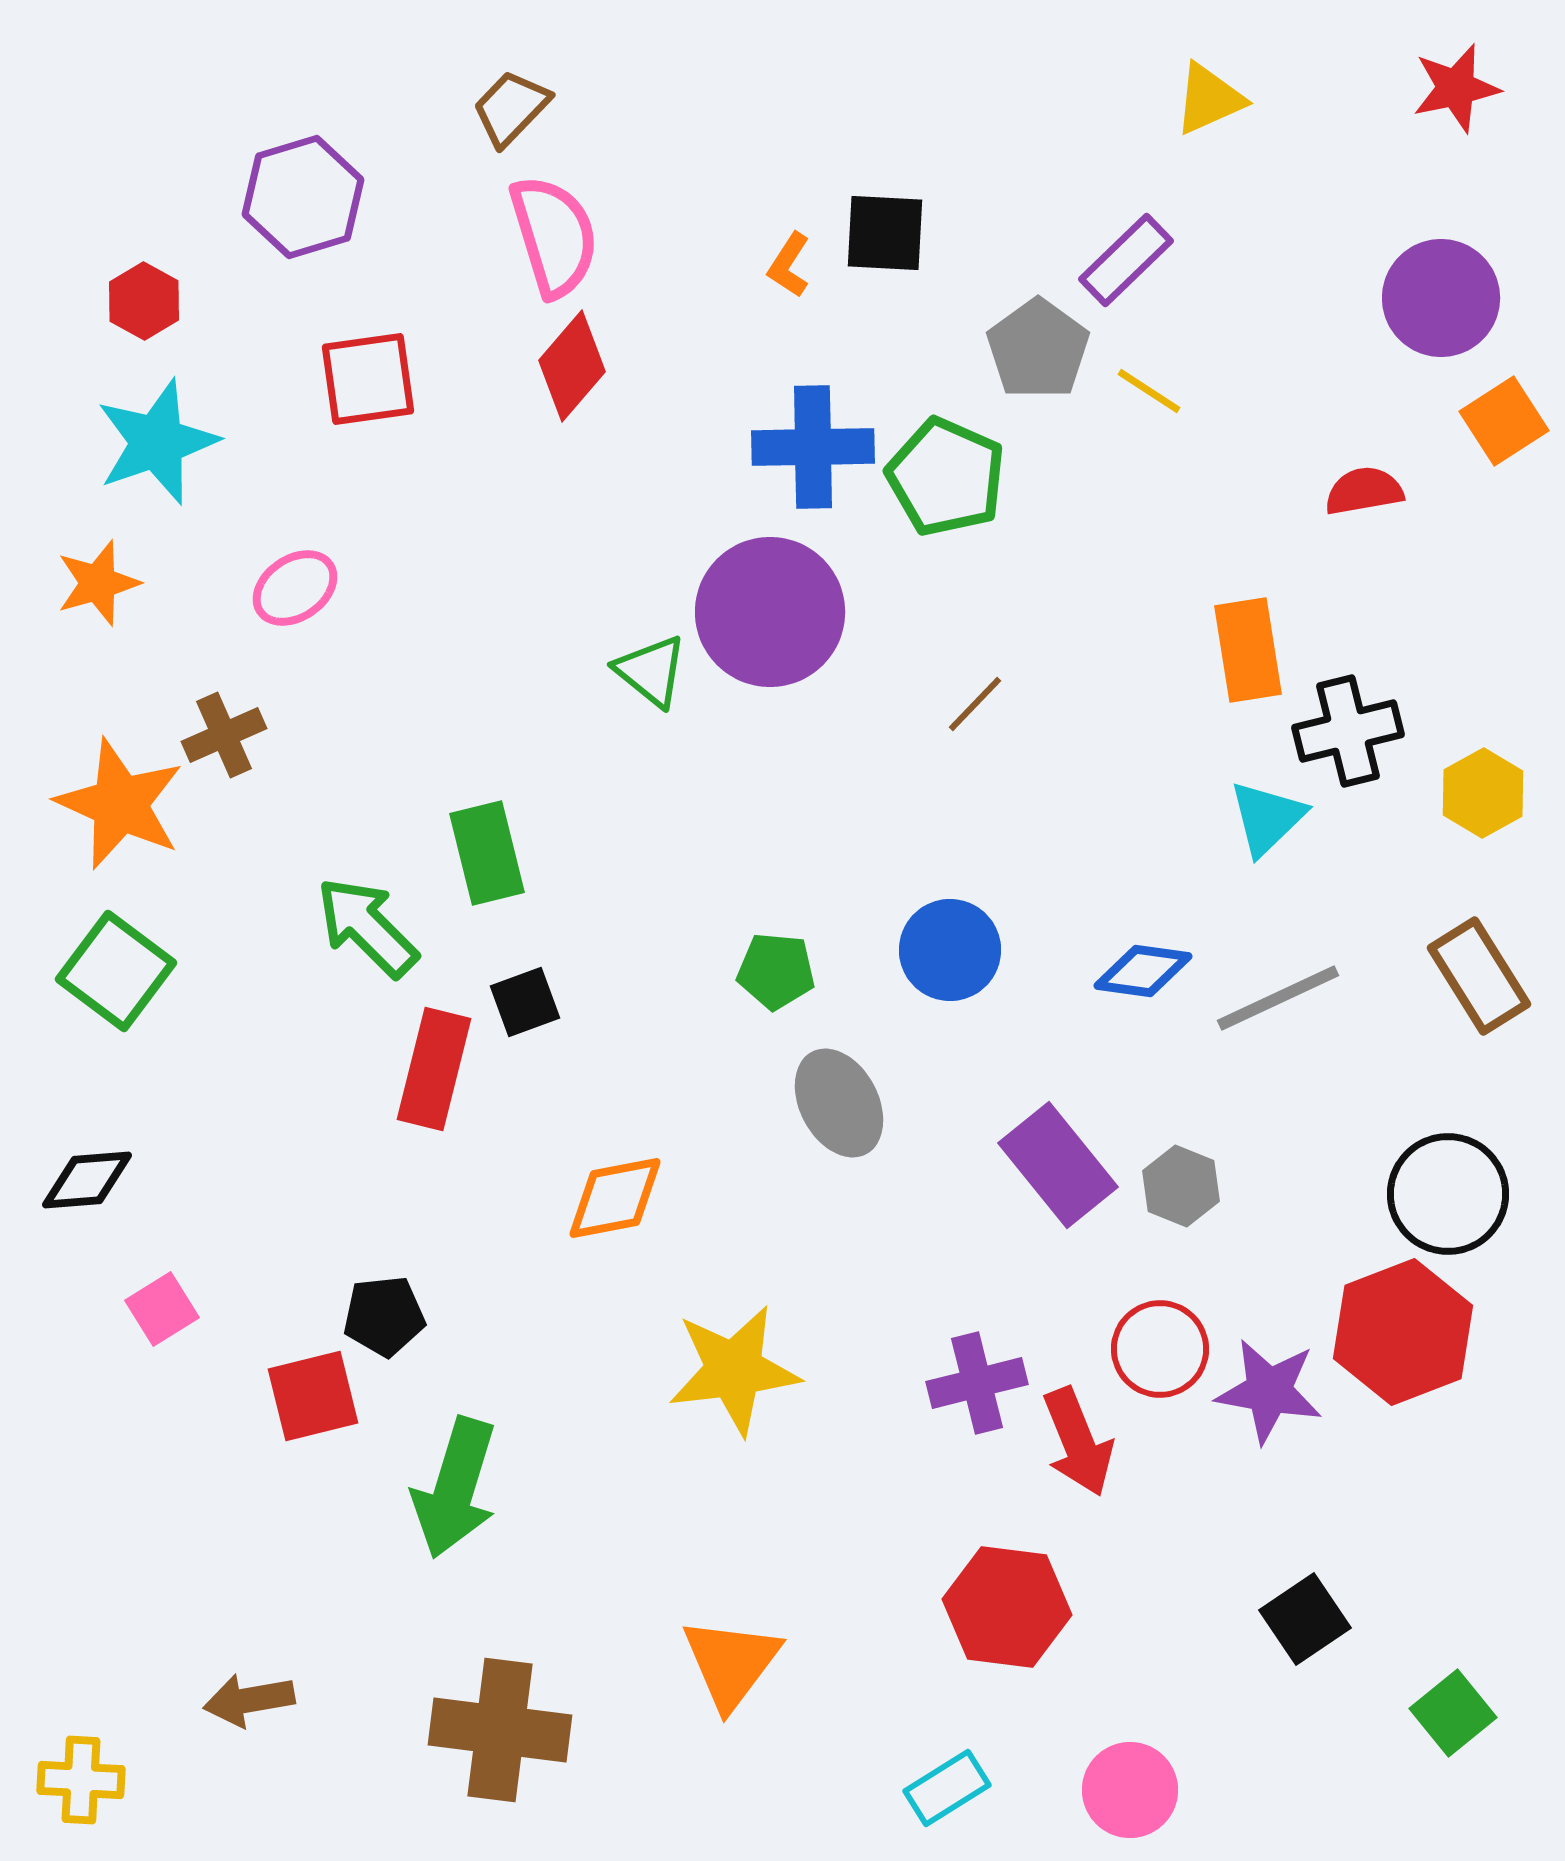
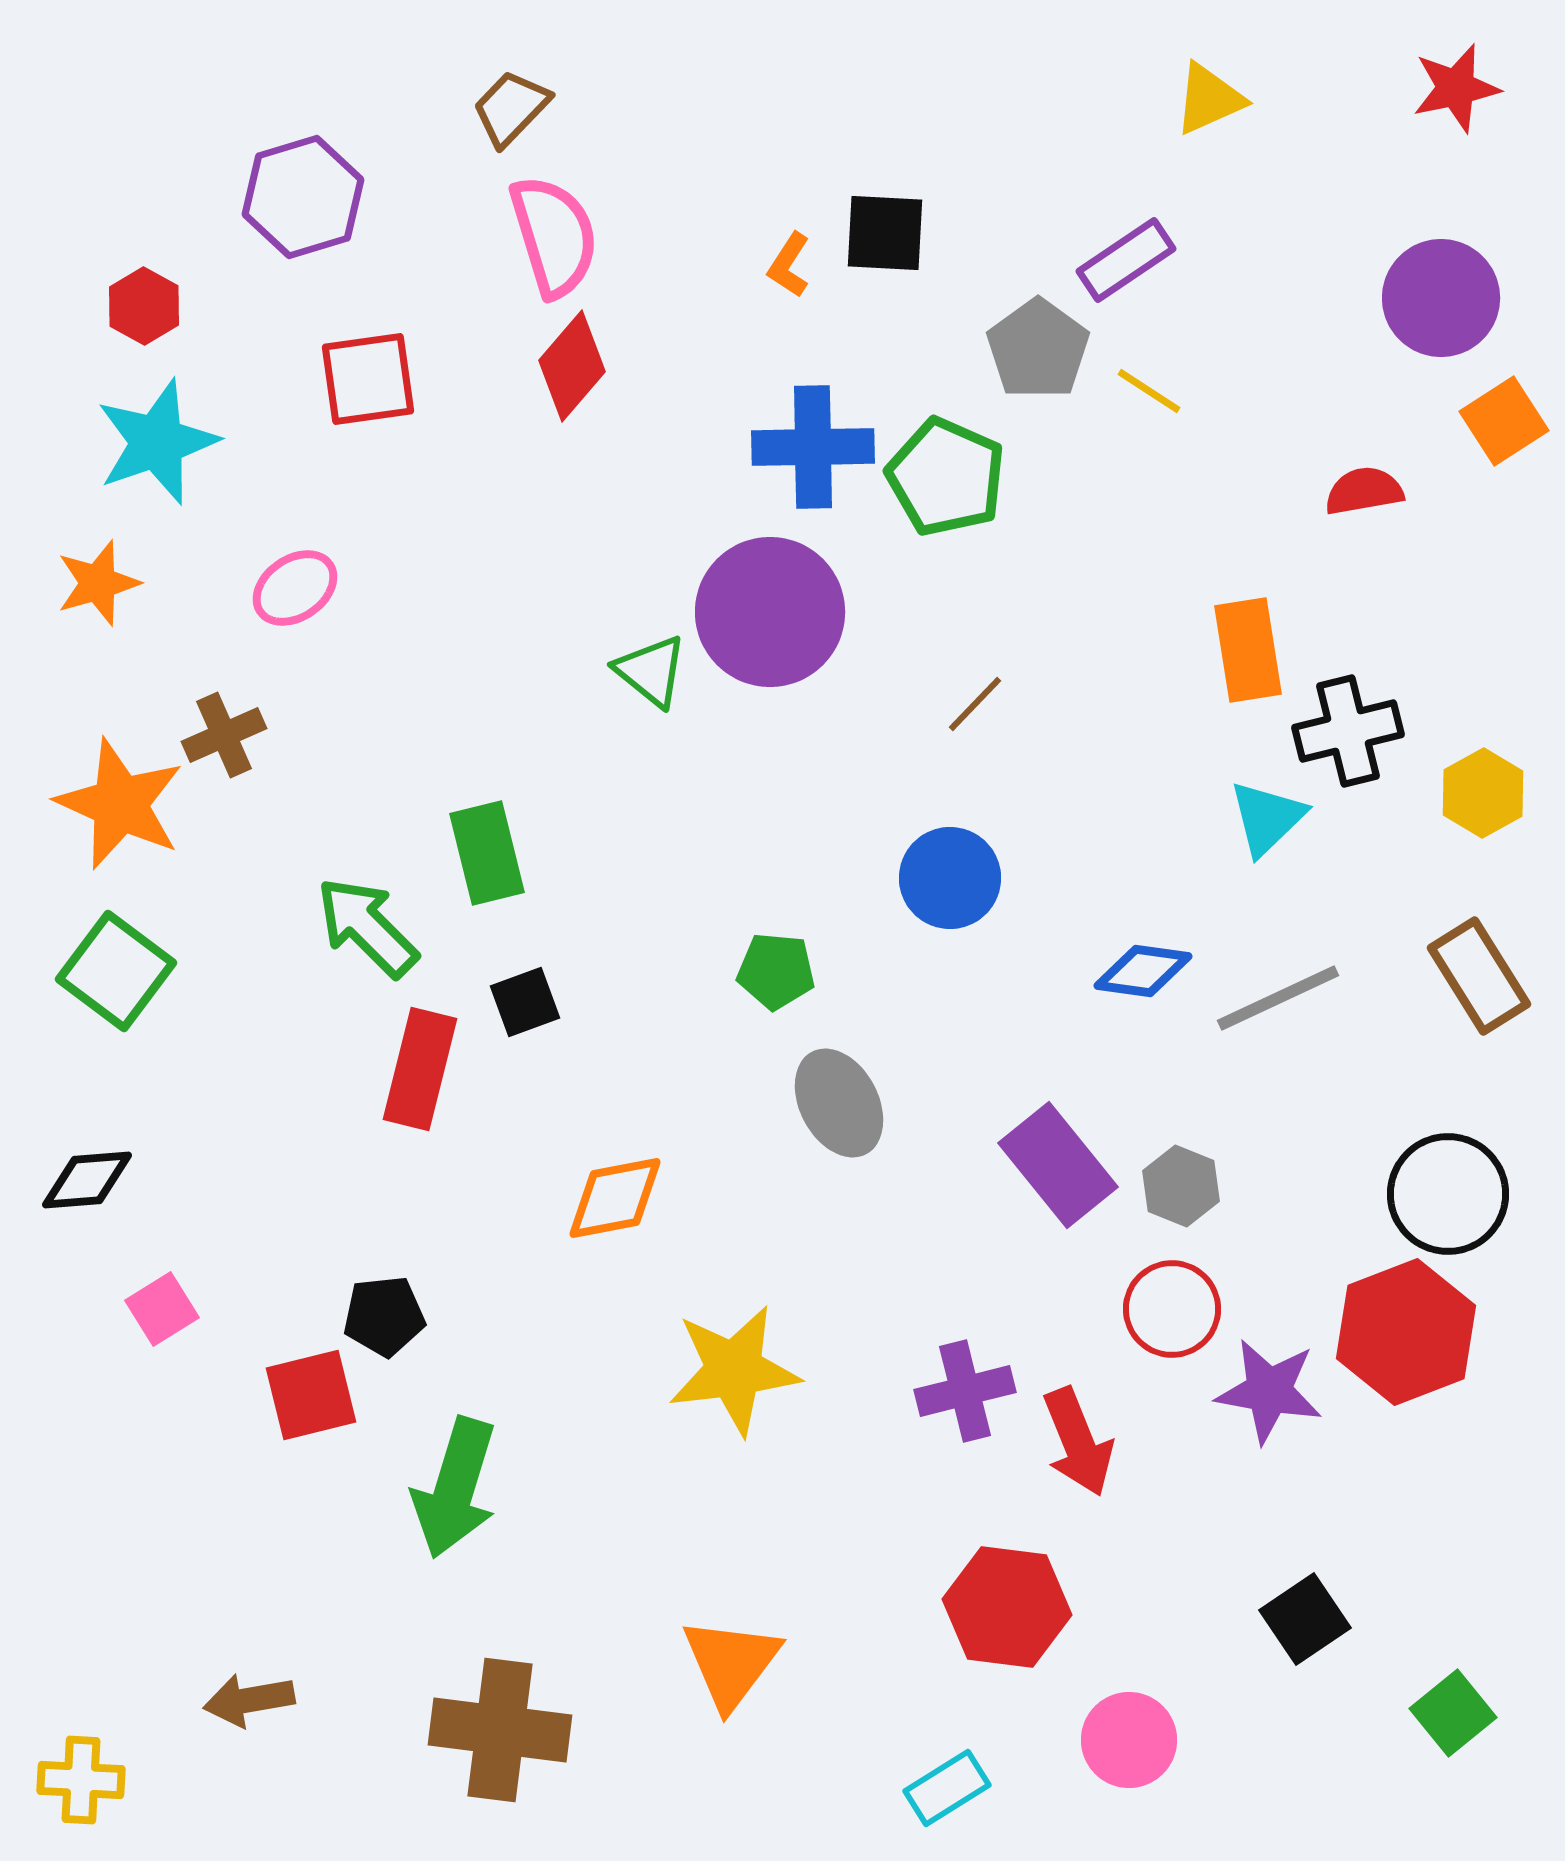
purple rectangle at (1126, 260): rotated 10 degrees clockwise
red hexagon at (144, 301): moved 5 px down
blue circle at (950, 950): moved 72 px up
red rectangle at (434, 1069): moved 14 px left
red hexagon at (1403, 1332): moved 3 px right
red circle at (1160, 1349): moved 12 px right, 40 px up
purple cross at (977, 1383): moved 12 px left, 8 px down
red square at (313, 1396): moved 2 px left, 1 px up
pink circle at (1130, 1790): moved 1 px left, 50 px up
